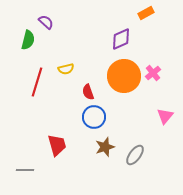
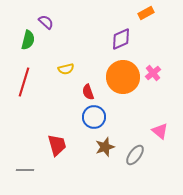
orange circle: moved 1 px left, 1 px down
red line: moved 13 px left
pink triangle: moved 5 px left, 15 px down; rotated 30 degrees counterclockwise
